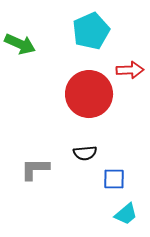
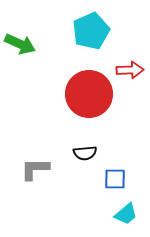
blue square: moved 1 px right
